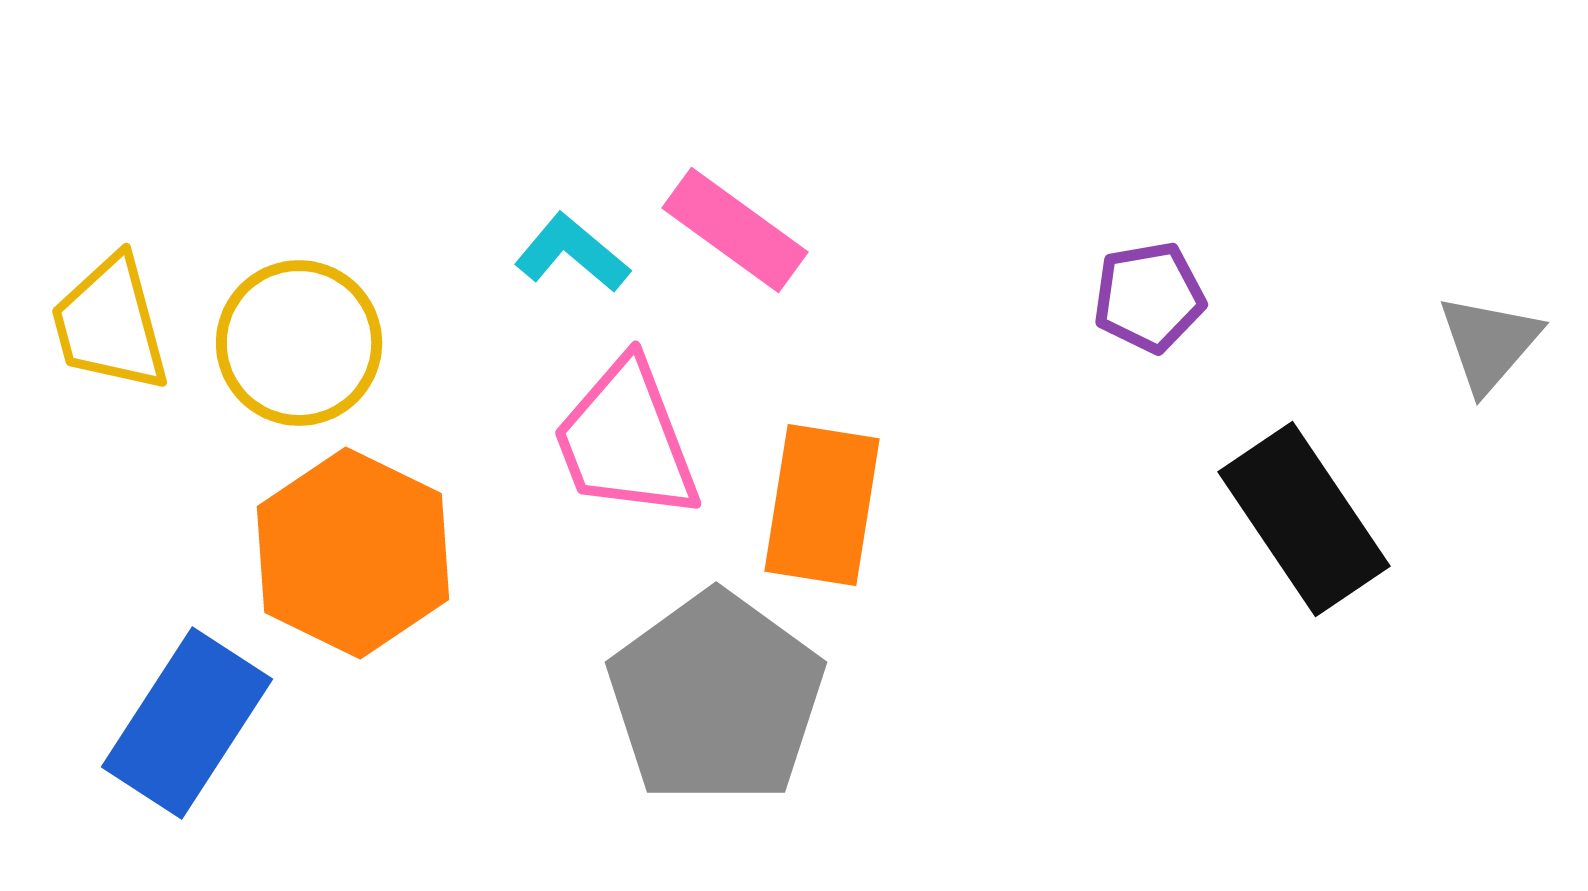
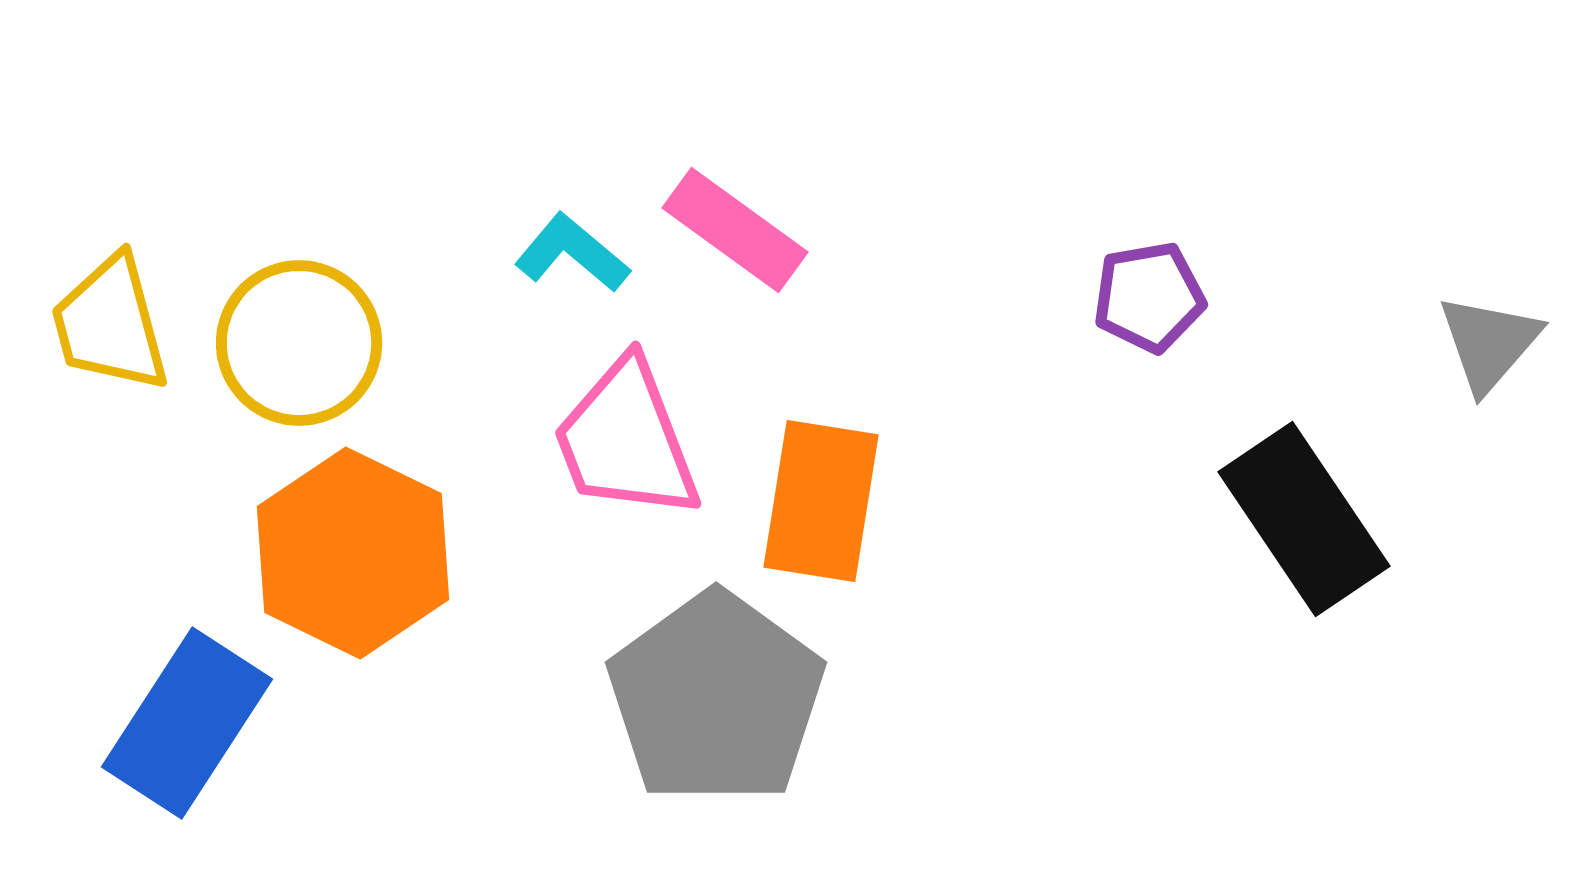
orange rectangle: moved 1 px left, 4 px up
